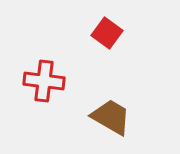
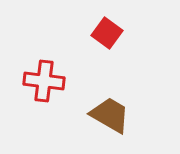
brown trapezoid: moved 1 px left, 2 px up
